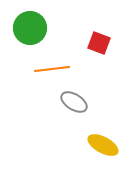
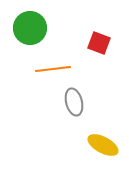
orange line: moved 1 px right
gray ellipse: rotated 44 degrees clockwise
